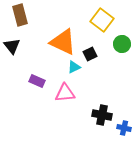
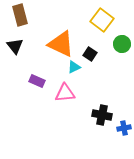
orange triangle: moved 2 px left, 2 px down
black triangle: moved 3 px right
black square: rotated 32 degrees counterclockwise
blue cross: rotated 24 degrees counterclockwise
